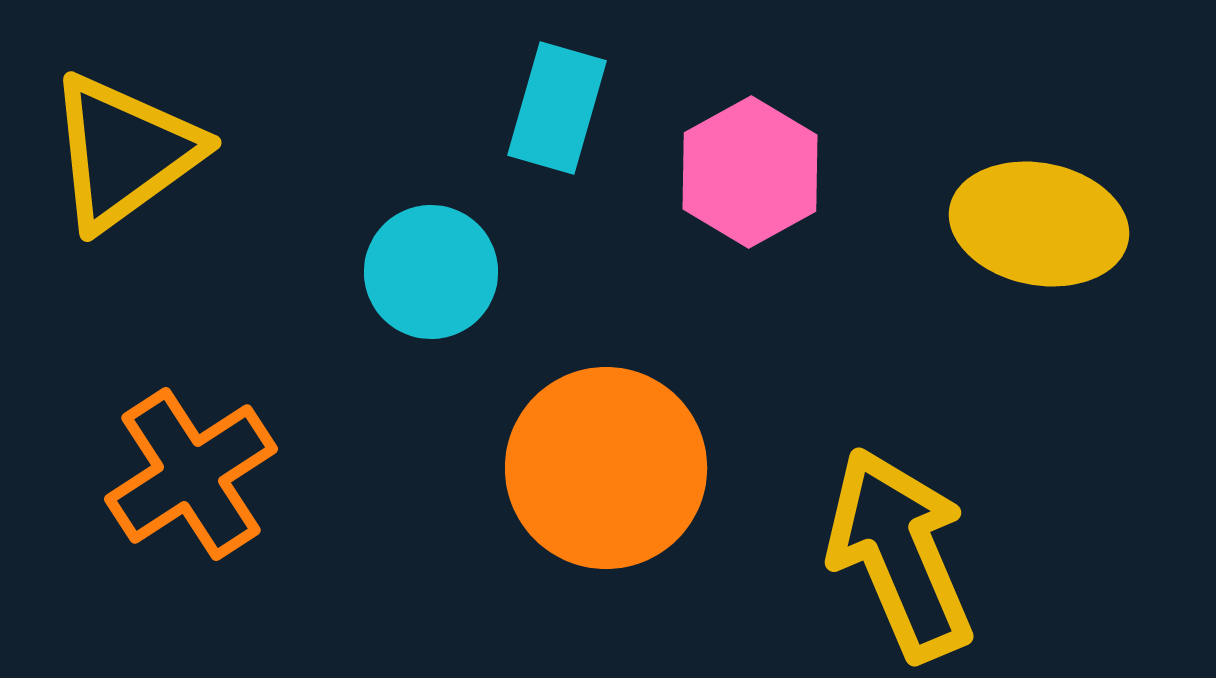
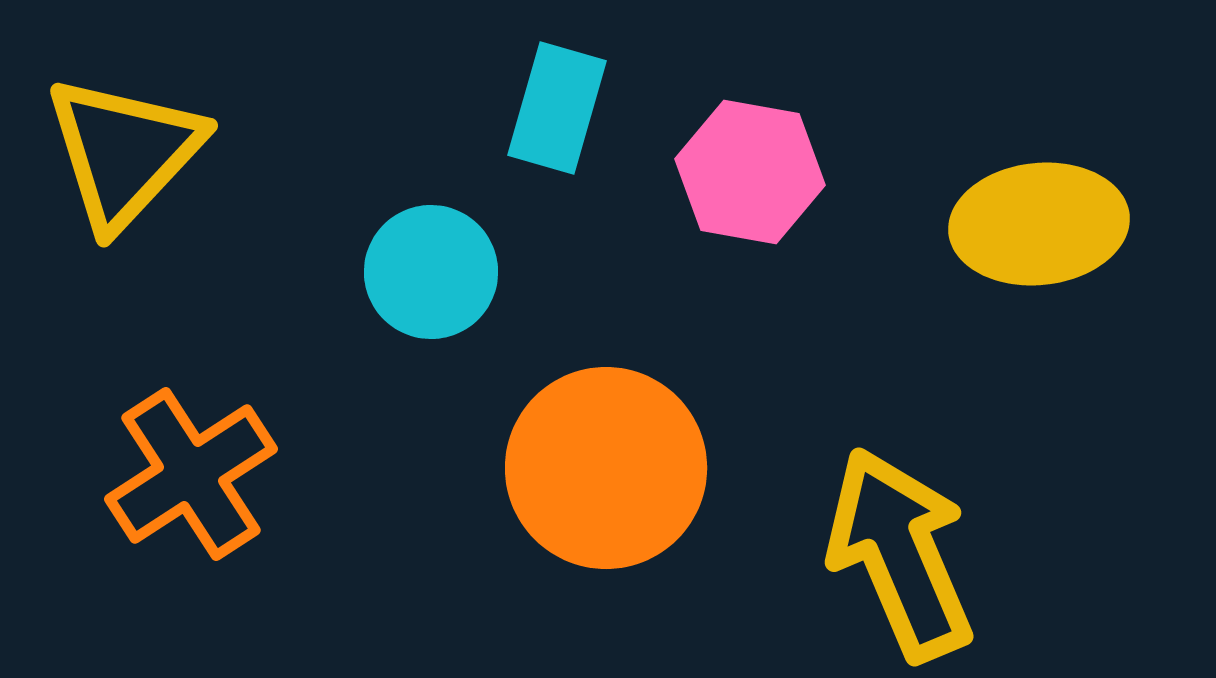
yellow triangle: rotated 11 degrees counterclockwise
pink hexagon: rotated 21 degrees counterclockwise
yellow ellipse: rotated 17 degrees counterclockwise
